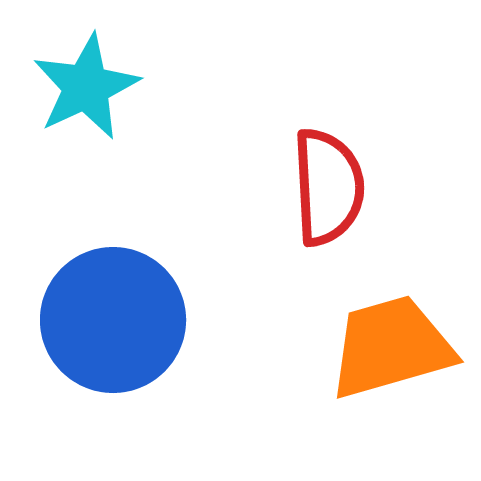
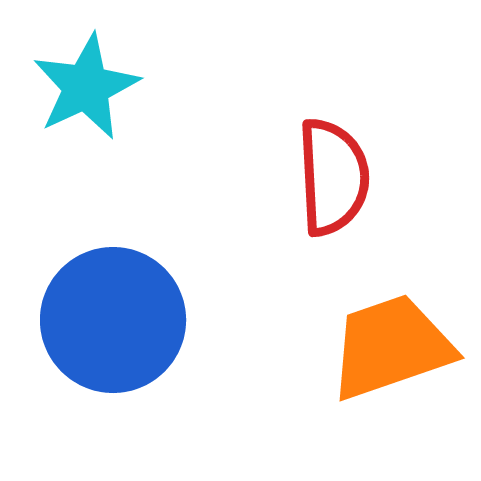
red semicircle: moved 5 px right, 10 px up
orange trapezoid: rotated 3 degrees counterclockwise
